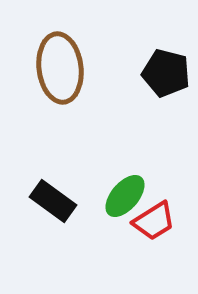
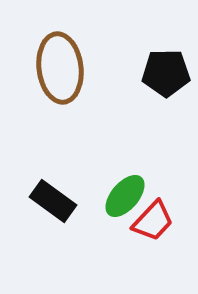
black pentagon: rotated 15 degrees counterclockwise
red trapezoid: moved 1 px left; rotated 15 degrees counterclockwise
